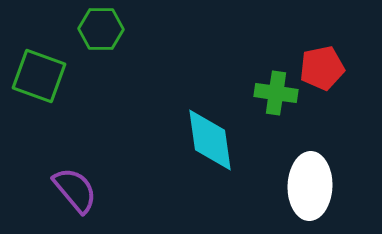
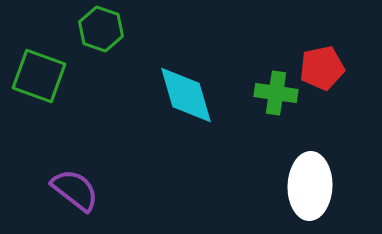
green hexagon: rotated 18 degrees clockwise
cyan diamond: moved 24 px left, 45 px up; rotated 8 degrees counterclockwise
purple semicircle: rotated 12 degrees counterclockwise
